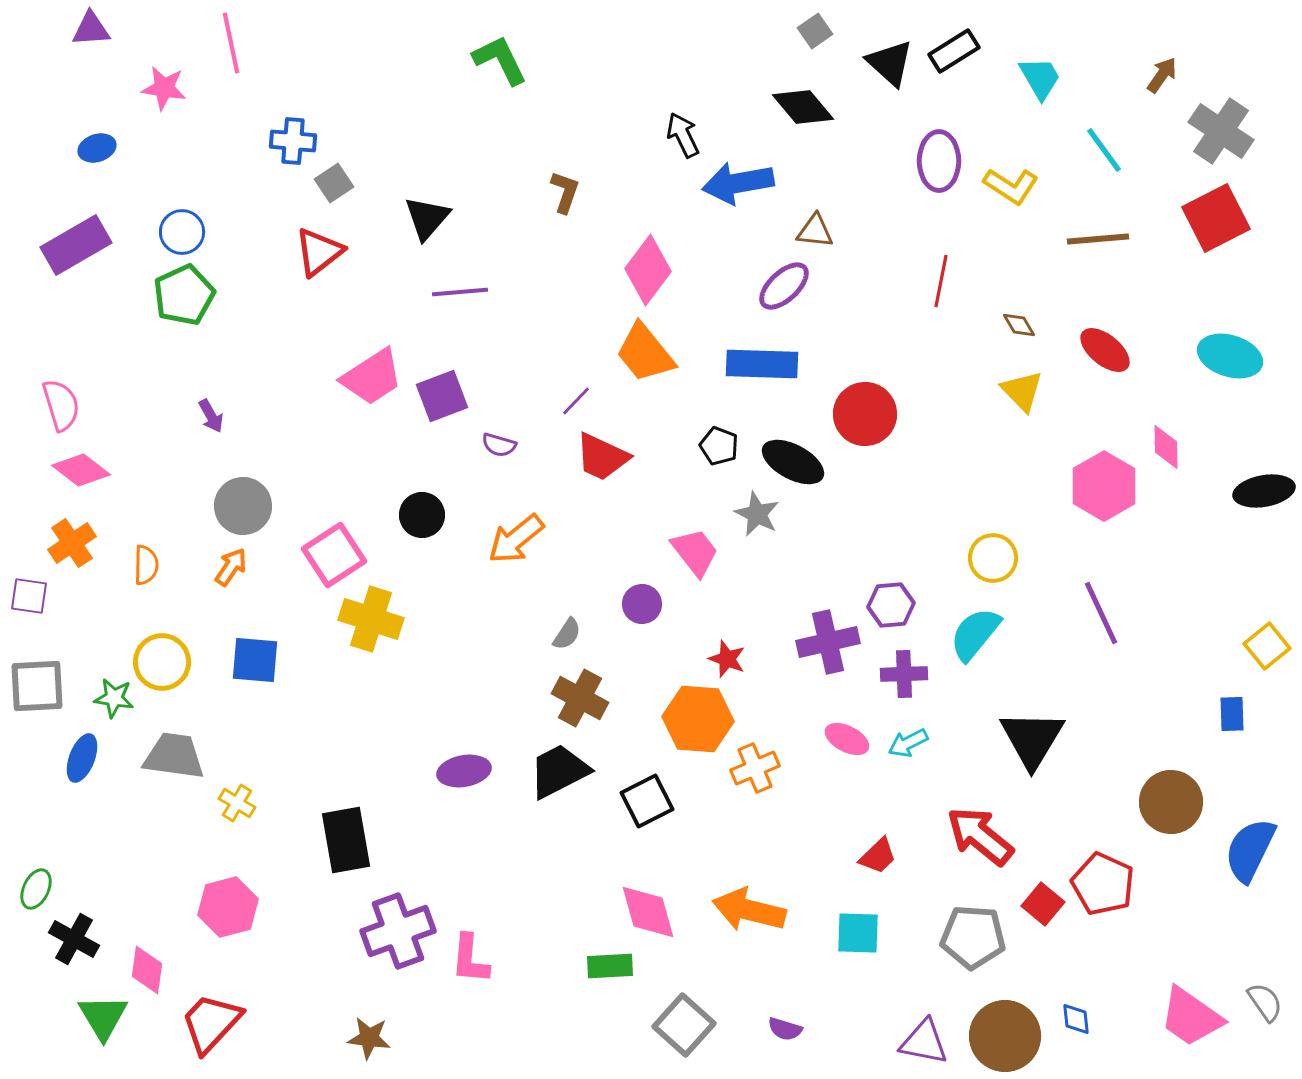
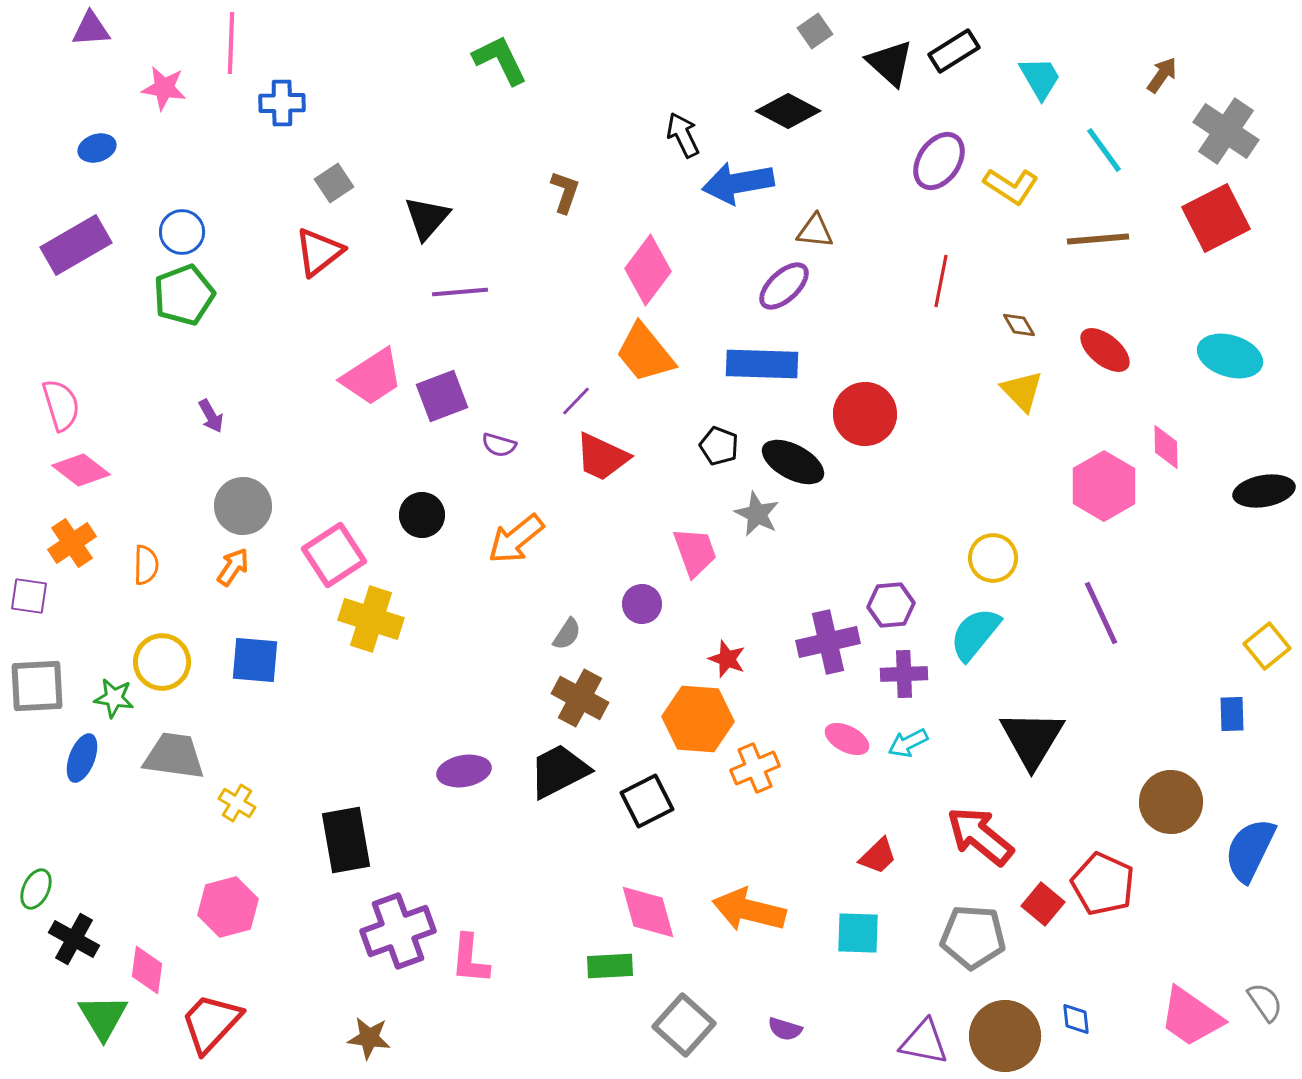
pink line at (231, 43): rotated 14 degrees clockwise
black diamond at (803, 107): moved 15 px left, 4 px down; rotated 22 degrees counterclockwise
gray cross at (1221, 131): moved 5 px right
blue cross at (293, 141): moved 11 px left, 38 px up; rotated 6 degrees counterclockwise
purple ellipse at (939, 161): rotated 34 degrees clockwise
green pentagon at (184, 295): rotated 4 degrees clockwise
pink trapezoid at (695, 552): rotated 18 degrees clockwise
orange arrow at (231, 567): moved 2 px right
